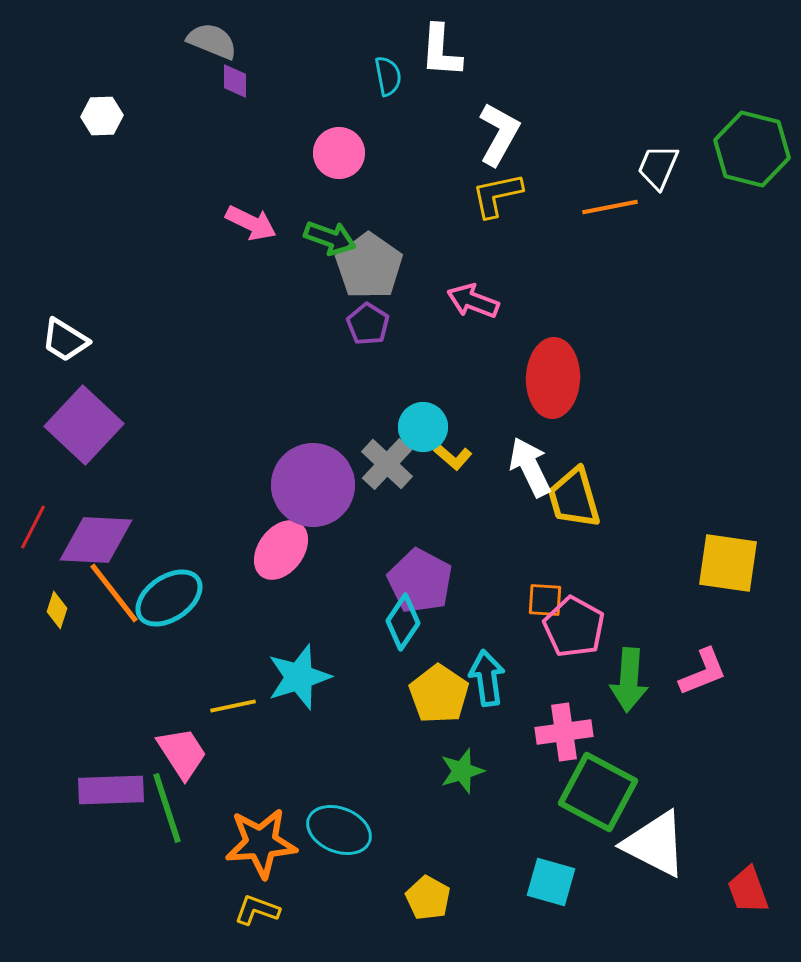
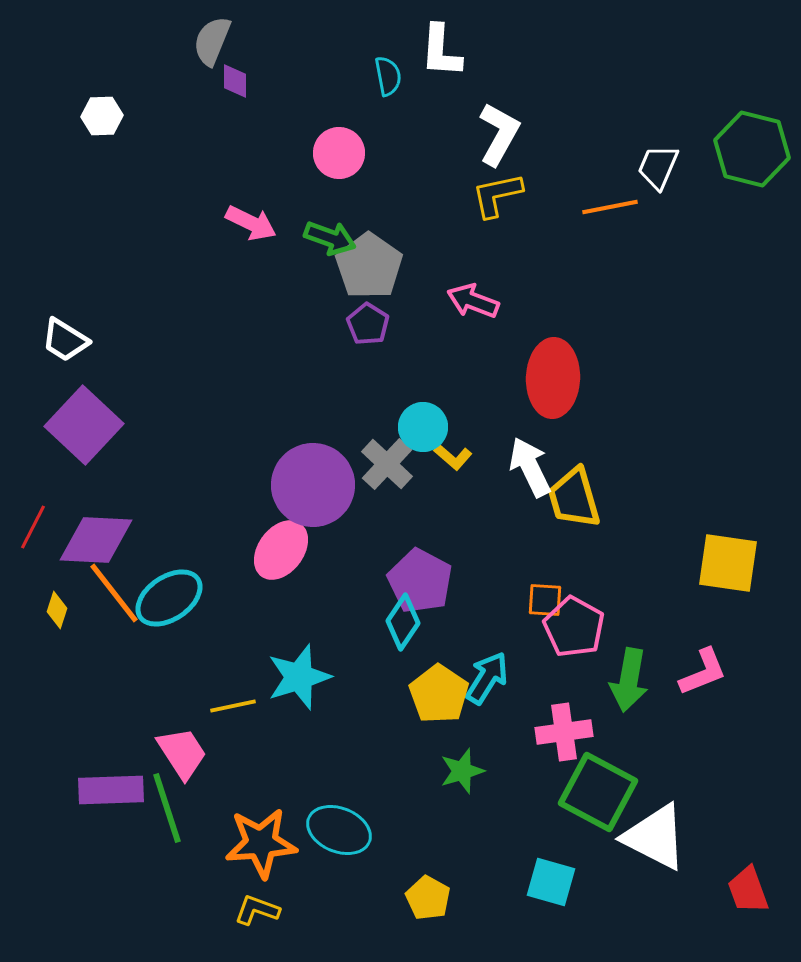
gray semicircle at (212, 41): rotated 90 degrees counterclockwise
cyan arrow at (487, 678): rotated 40 degrees clockwise
green arrow at (629, 680): rotated 6 degrees clockwise
white triangle at (655, 844): moved 7 px up
